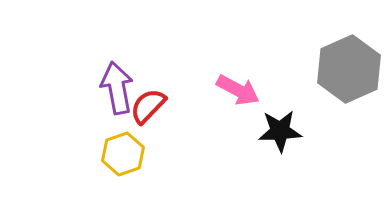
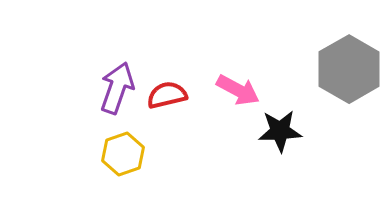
gray hexagon: rotated 6 degrees counterclockwise
purple arrow: rotated 30 degrees clockwise
red semicircle: moved 19 px right, 11 px up; rotated 33 degrees clockwise
